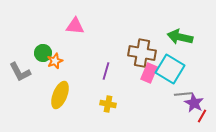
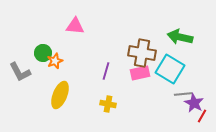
pink rectangle: moved 9 px left; rotated 54 degrees clockwise
